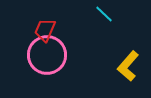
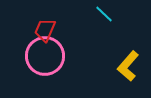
pink circle: moved 2 px left, 1 px down
